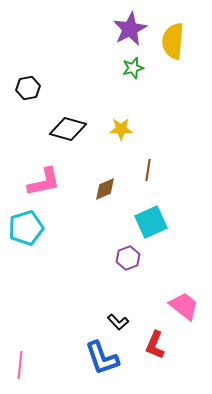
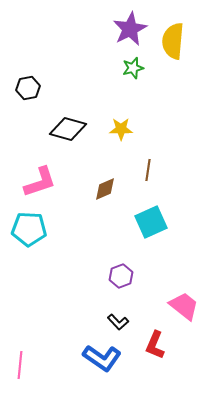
pink L-shape: moved 4 px left; rotated 6 degrees counterclockwise
cyan pentagon: moved 3 px right, 1 px down; rotated 20 degrees clockwise
purple hexagon: moved 7 px left, 18 px down
blue L-shape: rotated 36 degrees counterclockwise
